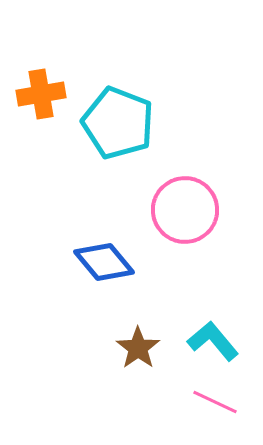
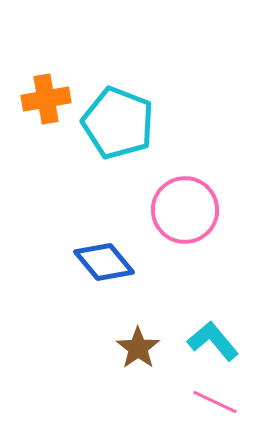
orange cross: moved 5 px right, 5 px down
